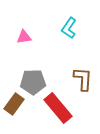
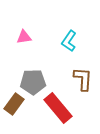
cyan L-shape: moved 13 px down
